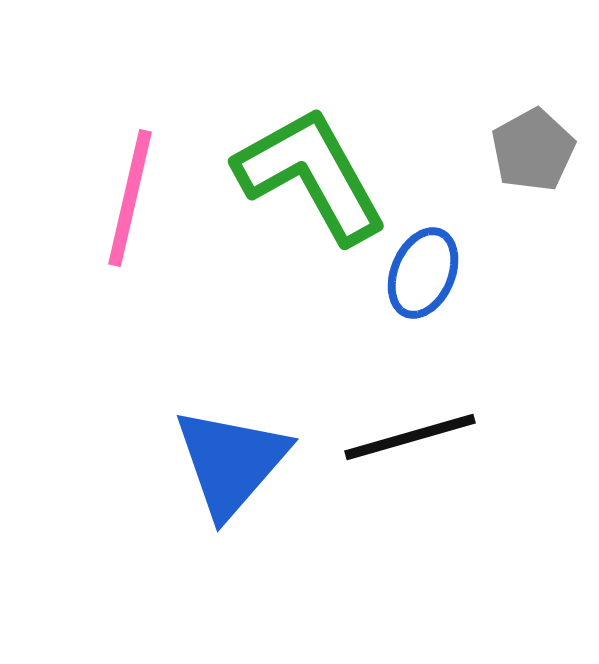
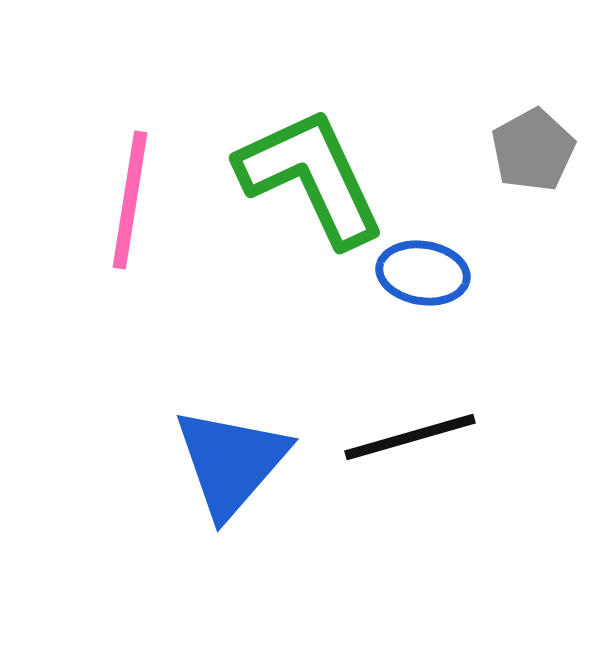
green L-shape: moved 2 px down; rotated 4 degrees clockwise
pink line: moved 2 px down; rotated 4 degrees counterclockwise
blue ellipse: rotated 76 degrees clockwise
